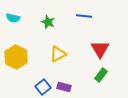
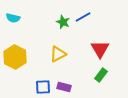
blue line: moved 1 px left, 1 px down; rotated 35 degrees counterclockwise
green star: moved 15 px right
yellow hexagon: moved 1 px left
blue square: rotated 35 degrees clockwise
